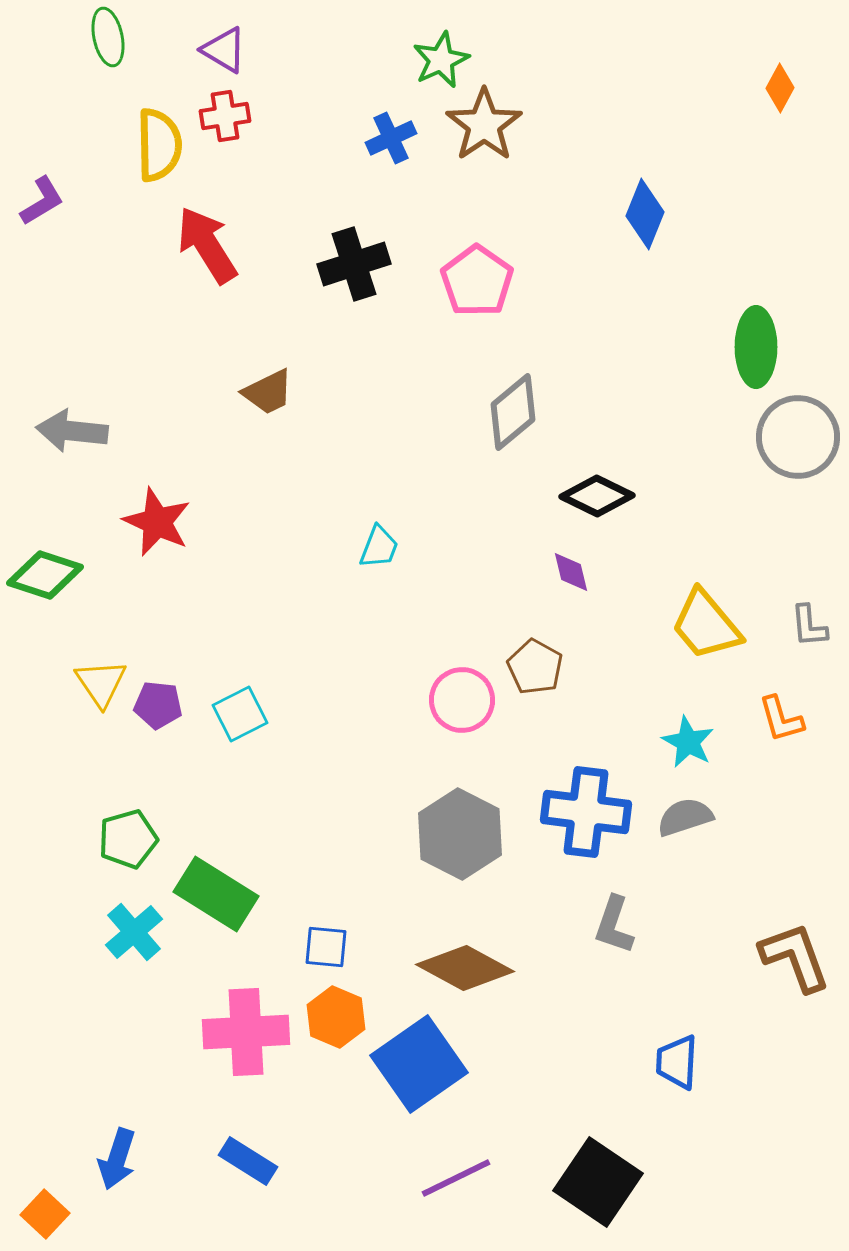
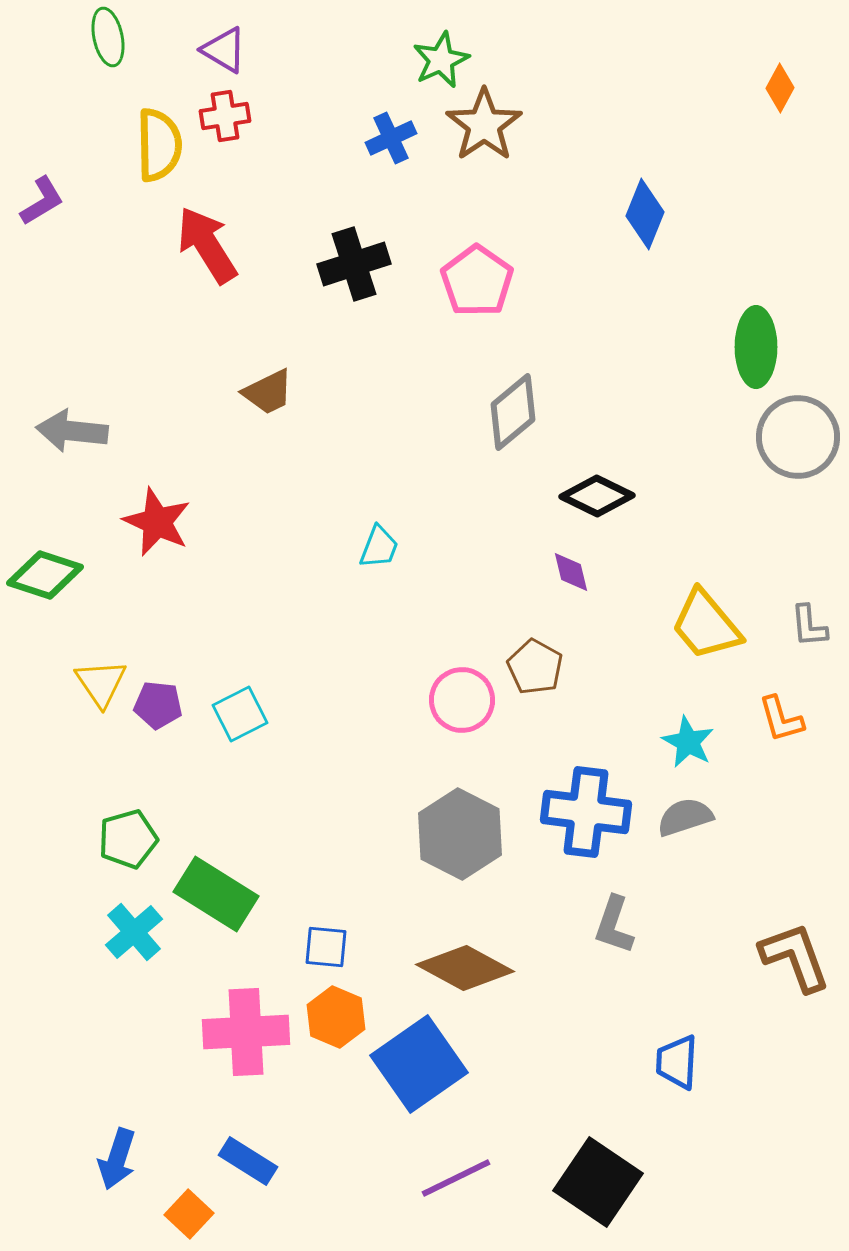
orange square at (45, 1214): moved 144 px right
